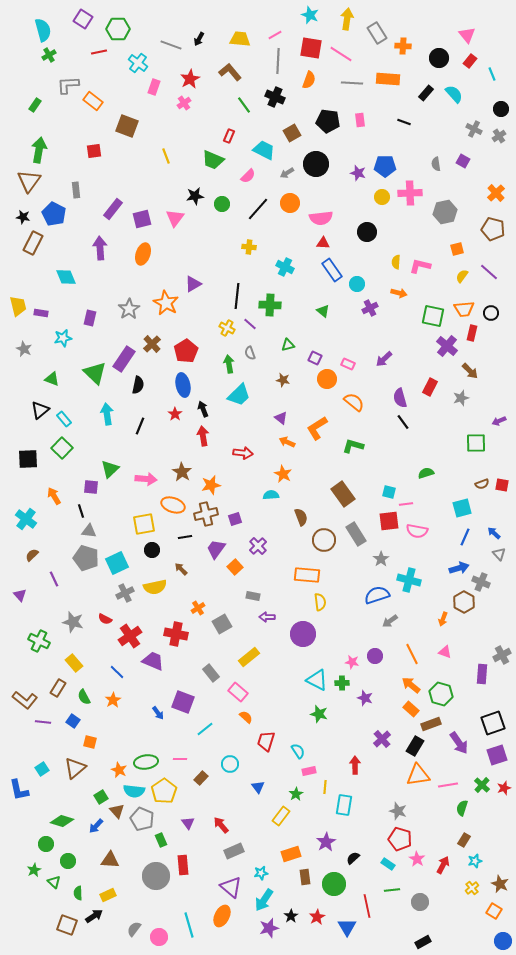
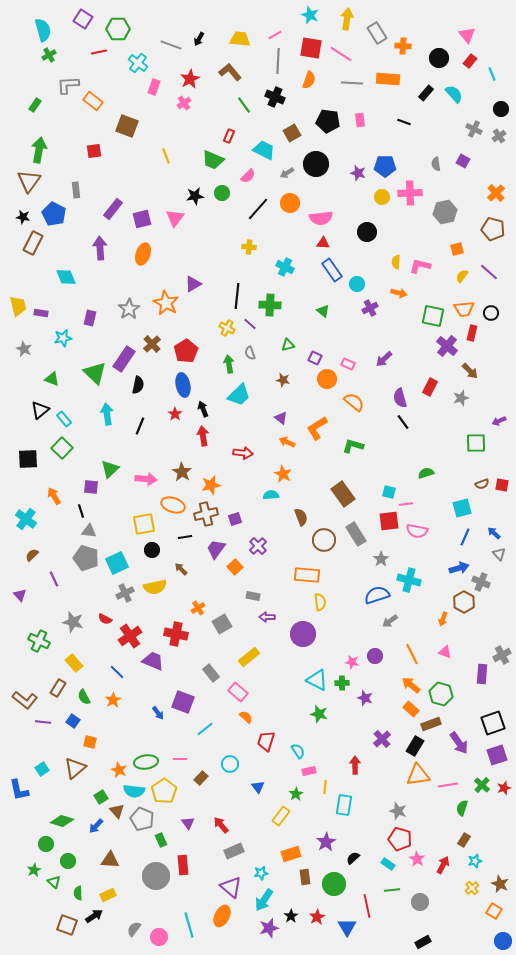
green circle at (222, 204): moved 11 px up
